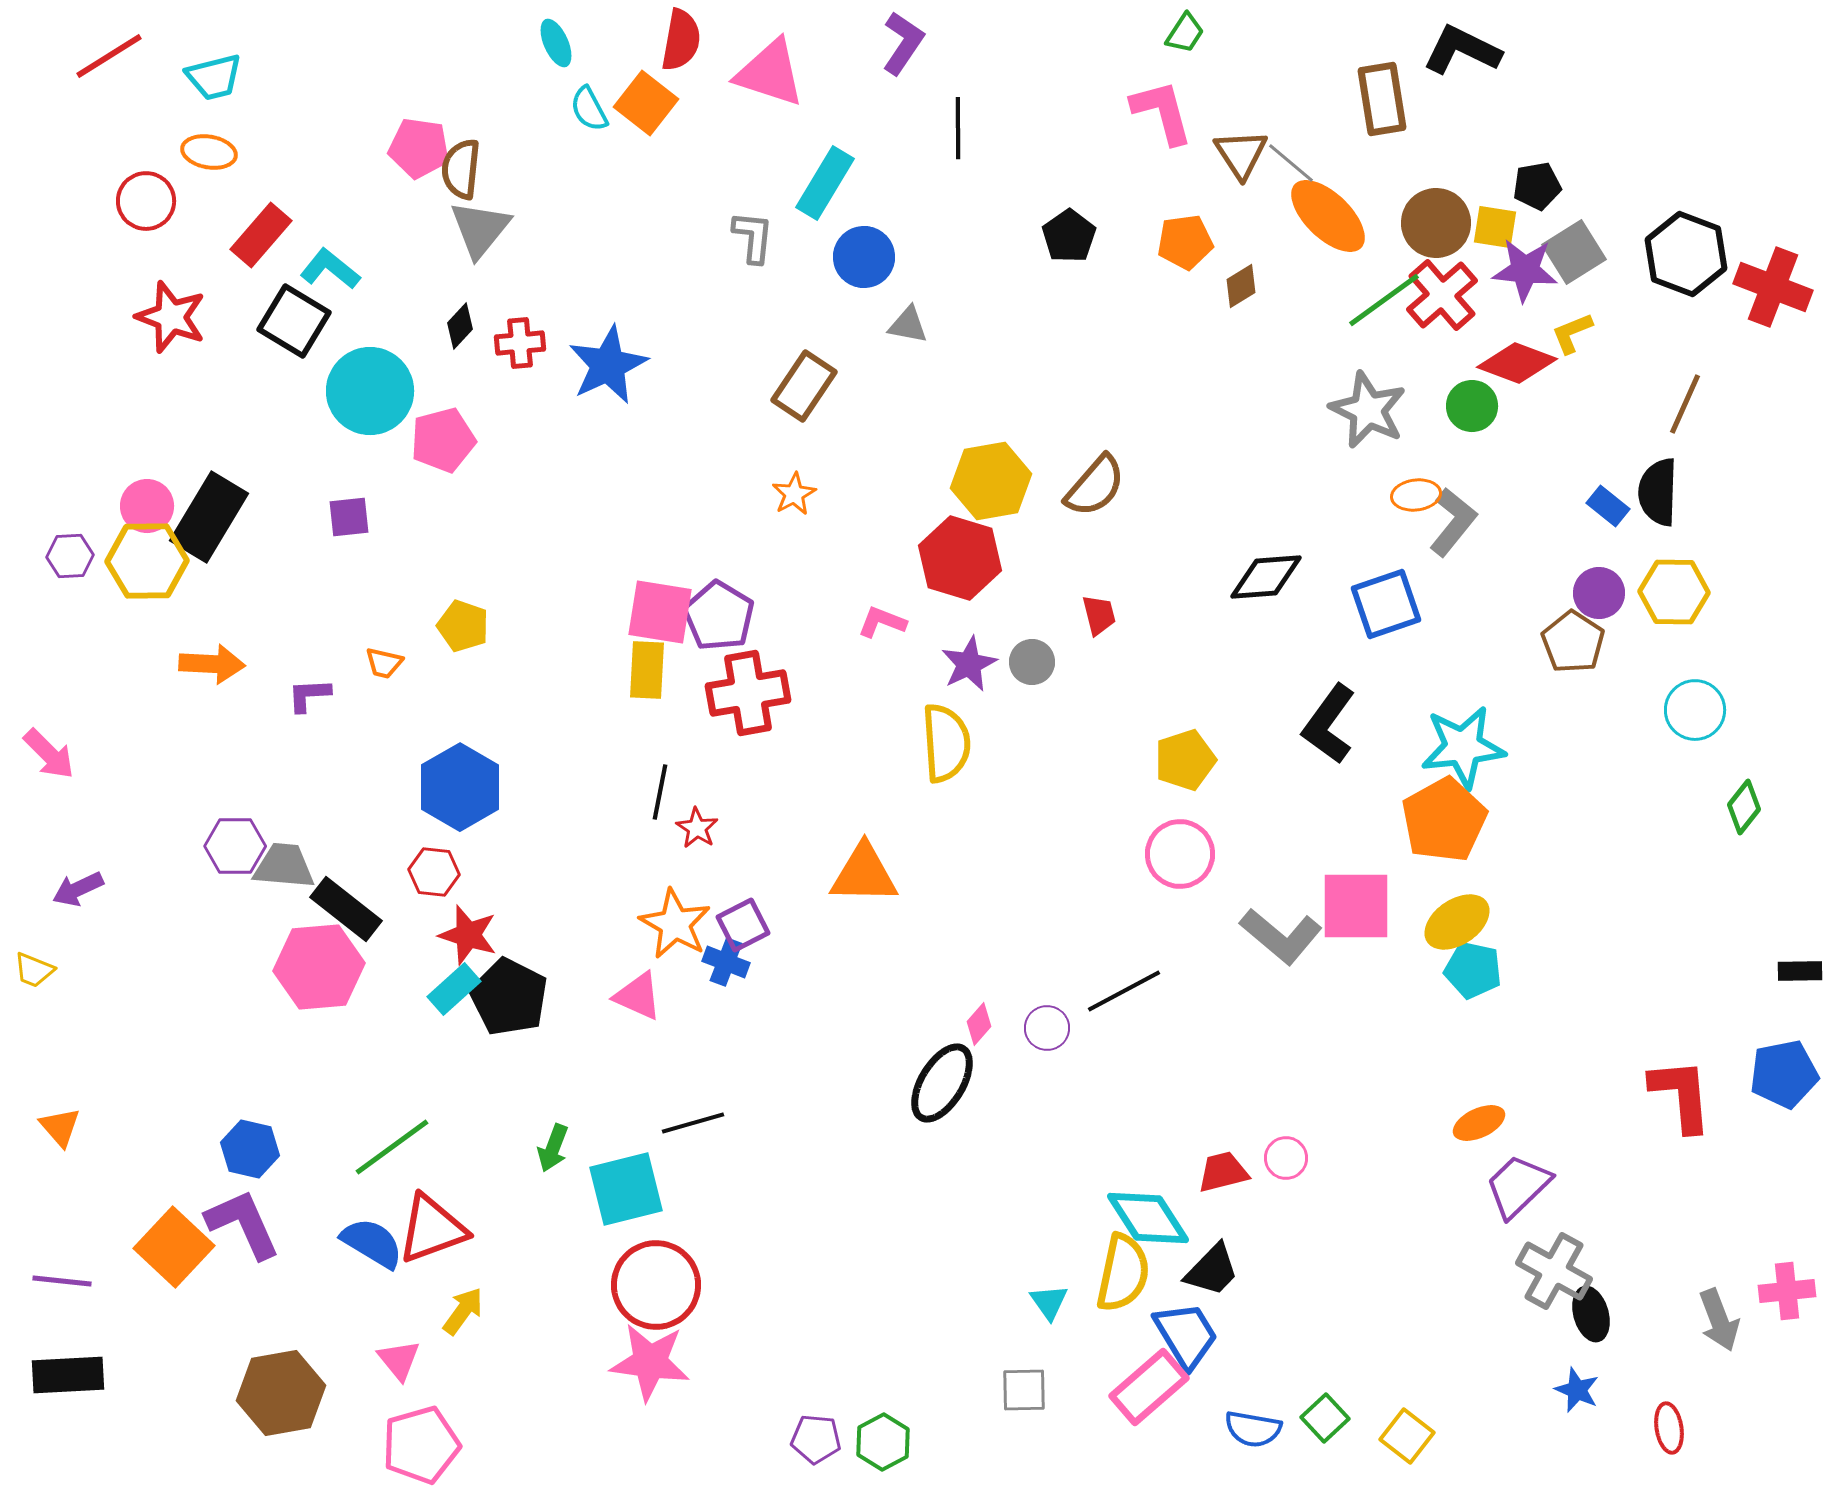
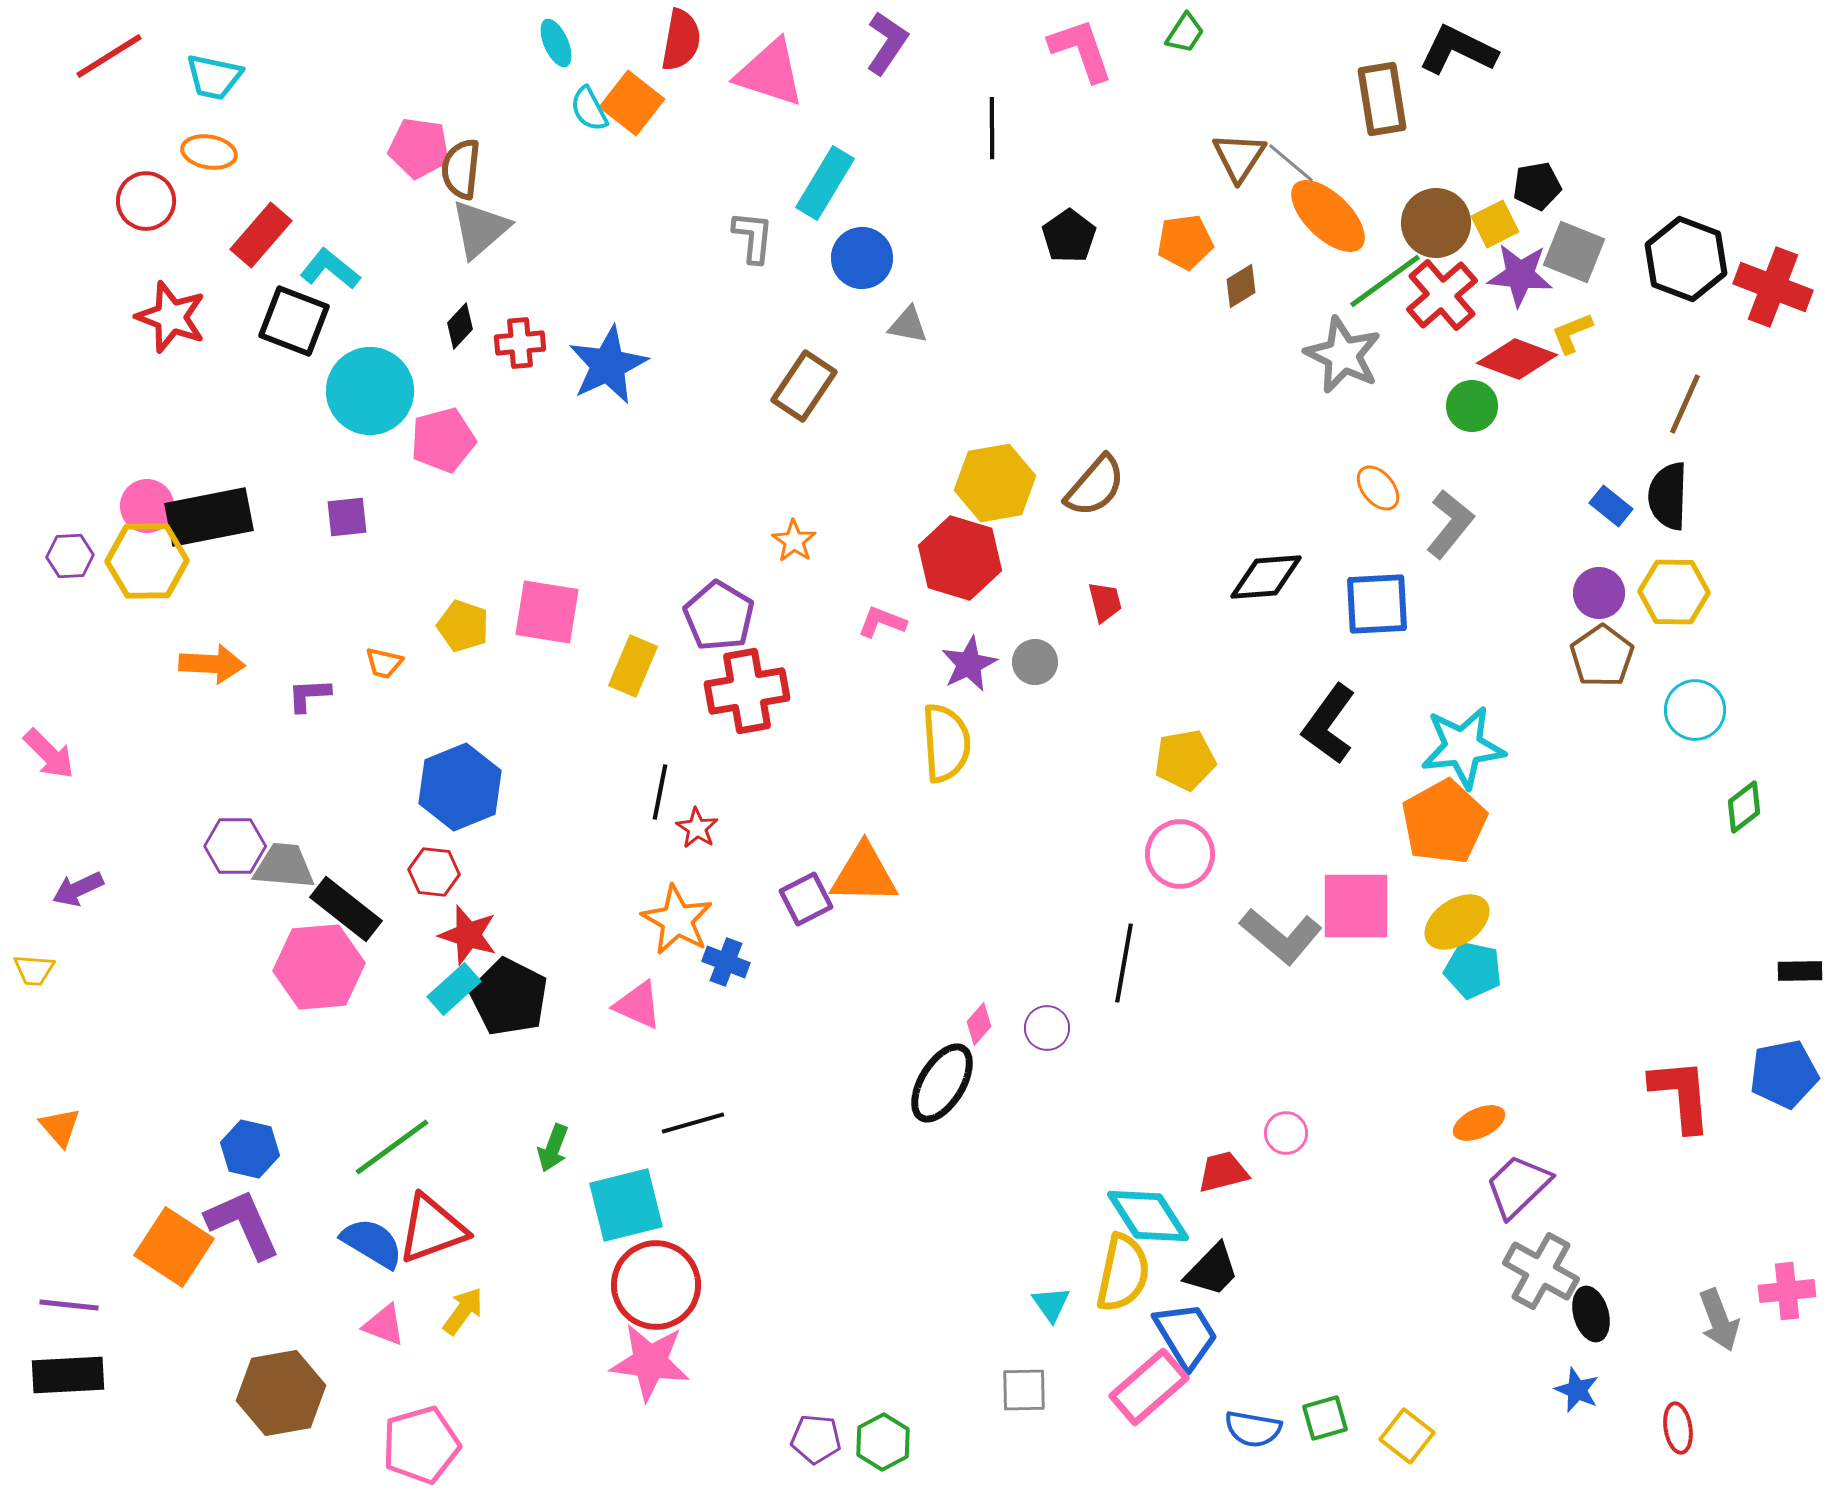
purple L-shape at (903, 43): moved 16 px left
black L-shape at (1462, 50): moved 4 px left
cyan trapezoid at (214, 77): rotated 26 degrees clockwise
orange square at (646, 103): moved 14 px left
pink L-shape at (1162, 112): moved 81 px left, 62 px up; rotated 4 degrees counterclockwise
black line at (958, 128): moved 34 px right
brown triangle at (1241, 154): moved 2 px left, 3 px down; rotated 6 degrees clockwise
yellow square at (1495, 227): moved 3 px up; rotated 36 degrees counterclockwise
gray triangle at (480, 229): rotated 10 degrees clockwise
gray square at (1574, 252): rotated 36 degrees counterclockwise
black hexagon at (1686, 254): moved 5 px down
blue circle at (864, 257): moved 2 px left, 1 px down
purple star at (1525, 270): moved 5 px left, 5 px down
green line at (1384, 300): moved 1 px right, 19 px up
black square at (294, 321): rotated 10 degrees counterclockwise
red diamond at (1517, 363): moved 4 px up
gray star at (1368, 410): moved 25 px left, 55 px up
yellow hexagon at (991, 481): moved 4 px right, 2 px down
black semicircle at (1658, 492): moved 10 px right, 4 px down
orange star at (794, 494): moved 47 px down; rotated 9 degrees counterclockwise
orange ellipse at (1416, 495): moved 38 px left, 7 px up; rotated 57 degrees clockwise
blue rectangle at (1608, 506): moved 3 px right
black rectangle at (209, 517): rotated 48 degrees clockwise
purple square at (349, 517): moved 2 px left
gray L-shape at (1453, 522): moved 3 px left, 2 px down
blue square at (1386, 604): moved 9 px left; rotated 16 degrees clockwise
pink square at (660, 612): moved 113 px left
red trapezoid at (1099, 615): moved 6 px right, 13 px up
brown pentagon at (1573, 642): moved 29 px right, 14 px down; rotated 4 degrees clockwise
gray circle at (1032, 662): moved 3 px right
yellow rectangle at (647, 670): moved 14 px left, 4 px up; rotated 20 degrees clockwise
red cross at (748, 693): moved 1 px left, 2 px up
yellow pentagon at (1185, 760): rotated 8 degrees clockwise
blue hexagon at (460, 787): rotated 8 degrees clockwise
green diamond at (1744, 807): rotated 14 degrees clockwise
orange pentagon at (1444, 820): moved 2 px down
orange star at (675, 924): moved 2 px right, 4 px up
purple square at (743, 925): moved 63 px right, 26 px up
yellow trapezoid at (34, 970): rotated 18 degrees counterclockwise
black line at (1124, 991): moved 28 px up; rotated 52 degrees counterclockwise
pink triangle at (638, 996): moved 9 px down
pink circle at (1286, 1158): moved 25 px up
cyan square at (626, 1189): moved 16 px down
cyan diamond at (1148, 1218): moved 2 px up
orange square at (174, 1247): rotated 10 degrees counterclockwise
gray cross at (1554, 1271): moved 13 px left
purple line at (62, 1281): moved 7 px right, 24 px down
cyan triangle at (1049, 1302): moved 2 px right, 2 px down
pink triangle at (399, 1360): moved 15 px left, 35 px up; rotated 30 degrees counterclockwise
green square at (1325, 1418): rotated 27 degrees clockwise
red ellipse at (1669, 1428): moved 9 px right
